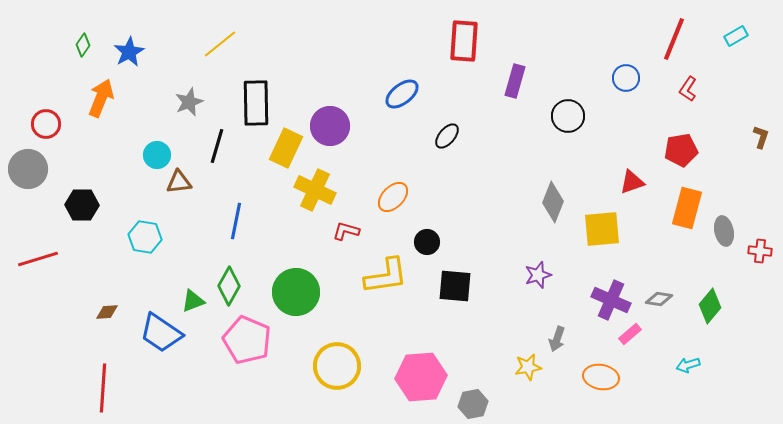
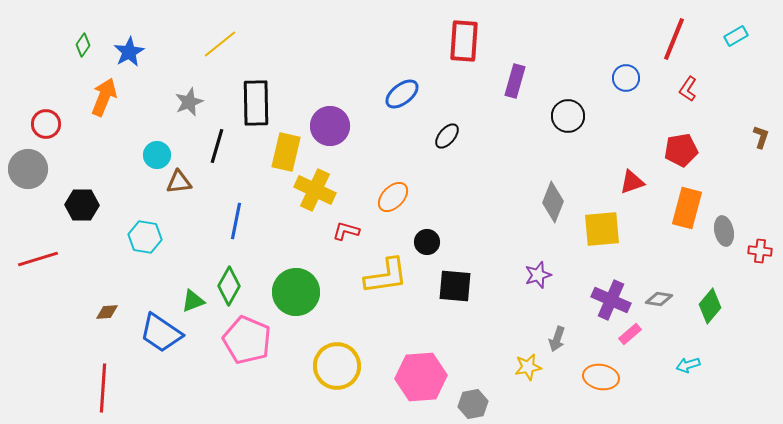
orange arrow at (101, 98): moved 3 px right, 1 px up
yellow rectangle at (286, 148): moved 4 px down; rotated 12 degrees counterclockwise
